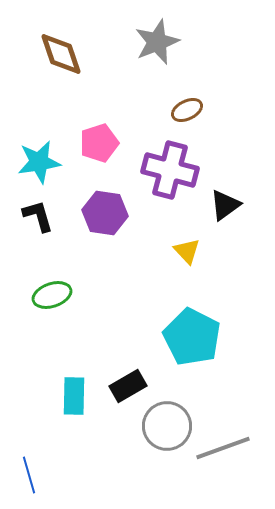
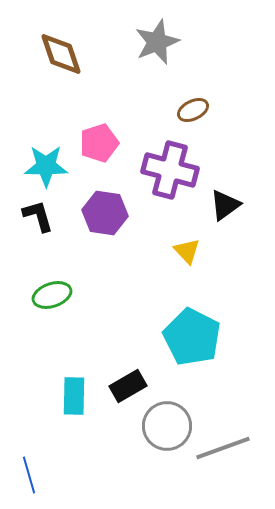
brown ellipse: moved 6 px right
cyan star: moved 7 px right, 4 px down; rotated 9 degrees clockwise
